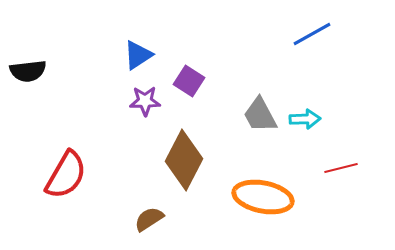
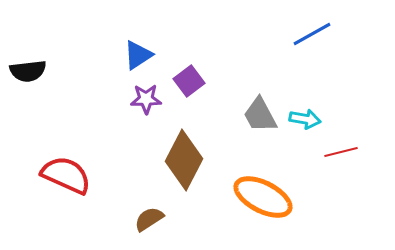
purple square: rotated 20 degrees clockwise
purple star: moved 1 px right, 2 px up
cyan arrow: rotated 12 degrees clockwise
red line: moved 16 px up
red semicircle: rotated 96 degrees counterclockwise
orange ellipse: rotated 16 degrees clockwise
